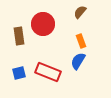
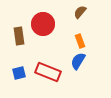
orange rectangle: moved 1 px left
